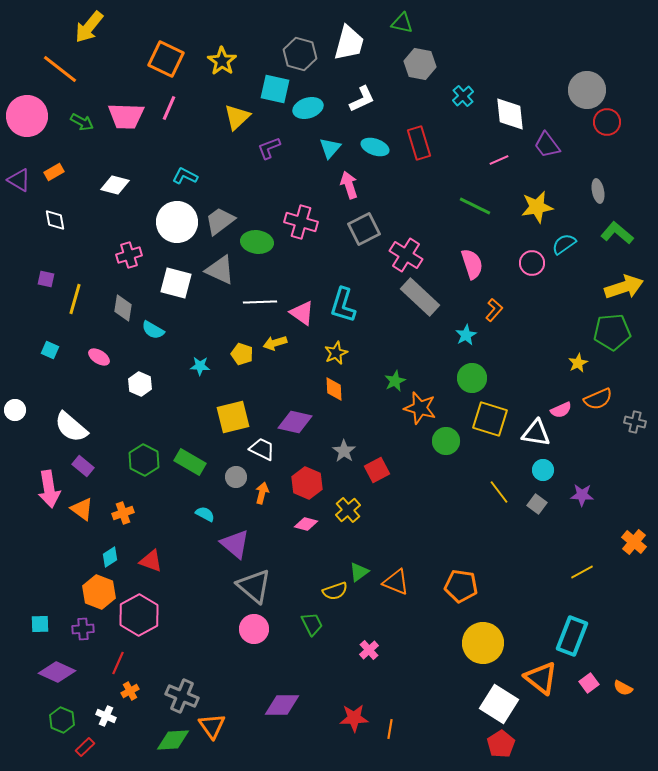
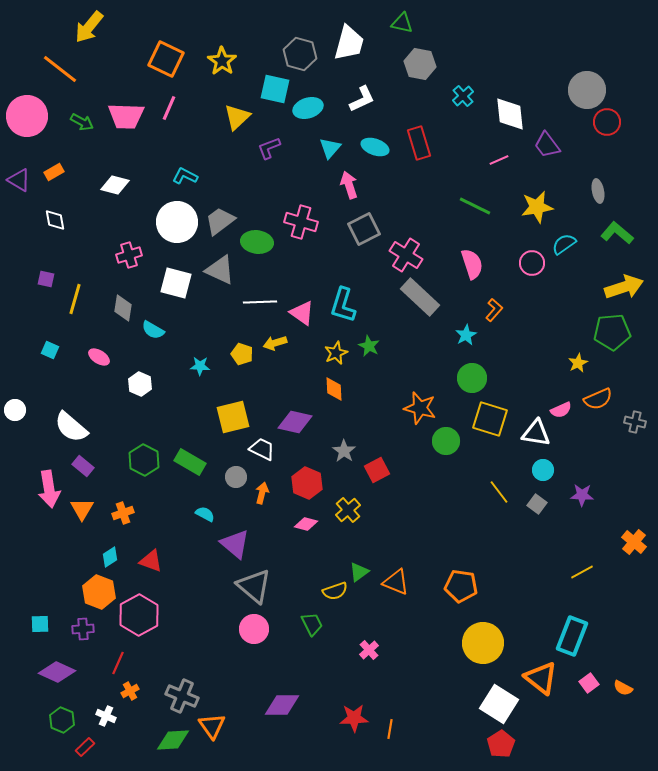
green star at (395, 381): moved 26 px left, 35 px up; rotated 20 degrees counterclockwise
orange triangle at (82, 509): rotated 25 degrees clockwise
